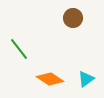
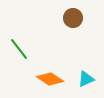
cyan triangle: rotated 12 degrees clockwise
